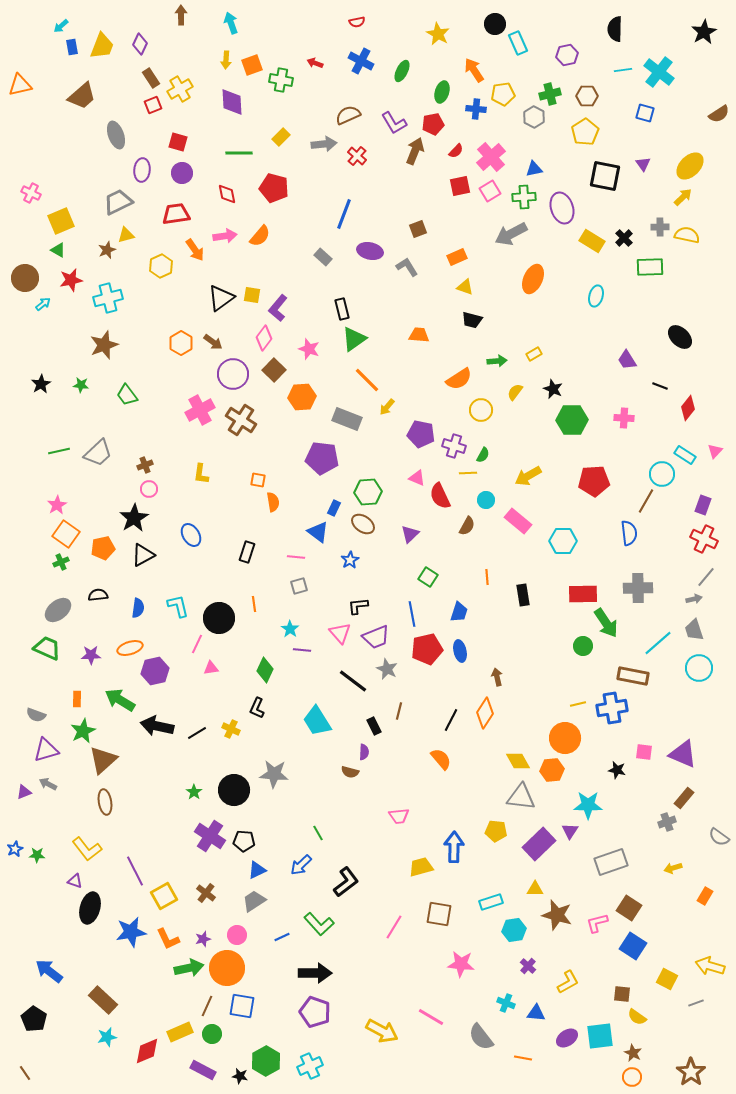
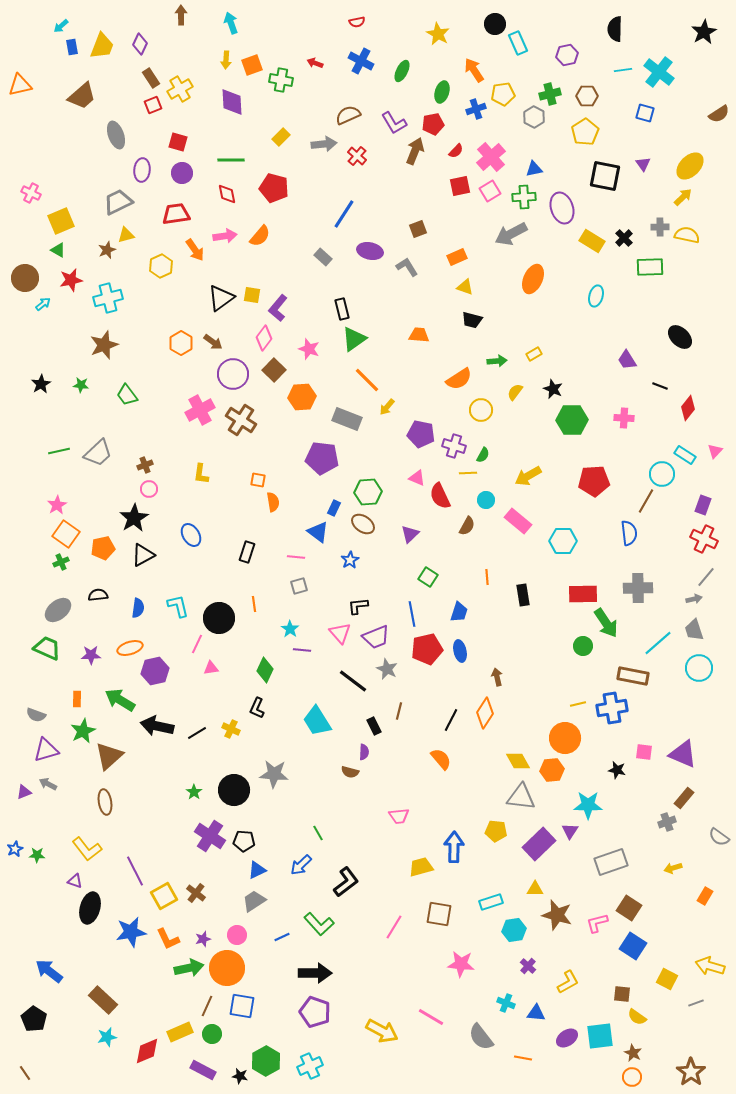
blue cross at (476, 109): rotated 24 degrees counterclockwise
green line at (239, 153): moved 8 px left, 7 px down
blue line at (344, 214): rotated 12 degrees clockwise
brown triangle at (103, 760): moved 6 px right, 4 px up
brown cross at (206, 893): moved 10 px left
